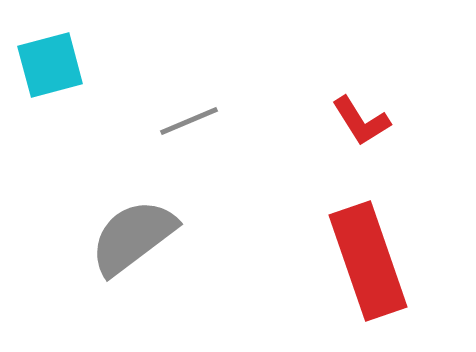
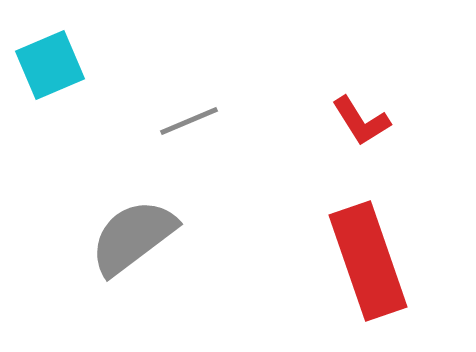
cyan square: rotated 8 degrees counterclockwise
